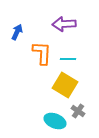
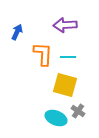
purple arrow: moved 1 px right, 1 px down
orange L-shape: moved 1 px right, 1 px down
cyan line: moved 2 px up
yellow square: rotated 15 degrees counterclockwise
cyan ellipse: moved 1 px right, 3 px up
